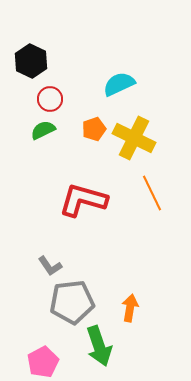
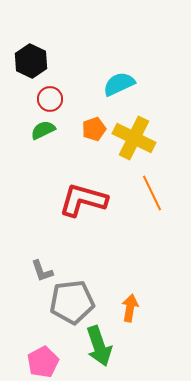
gray L-shape: moved 8 px left, 5 px down; rotated 15 degrees clockwise
